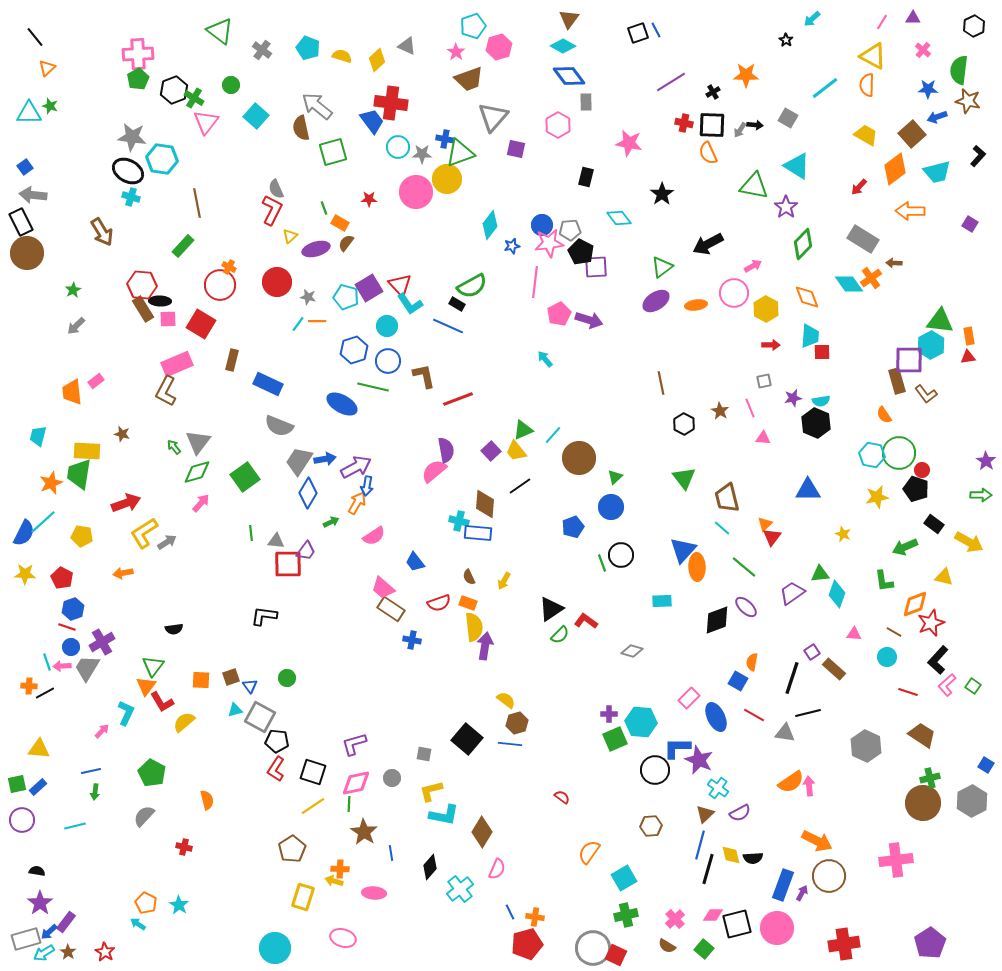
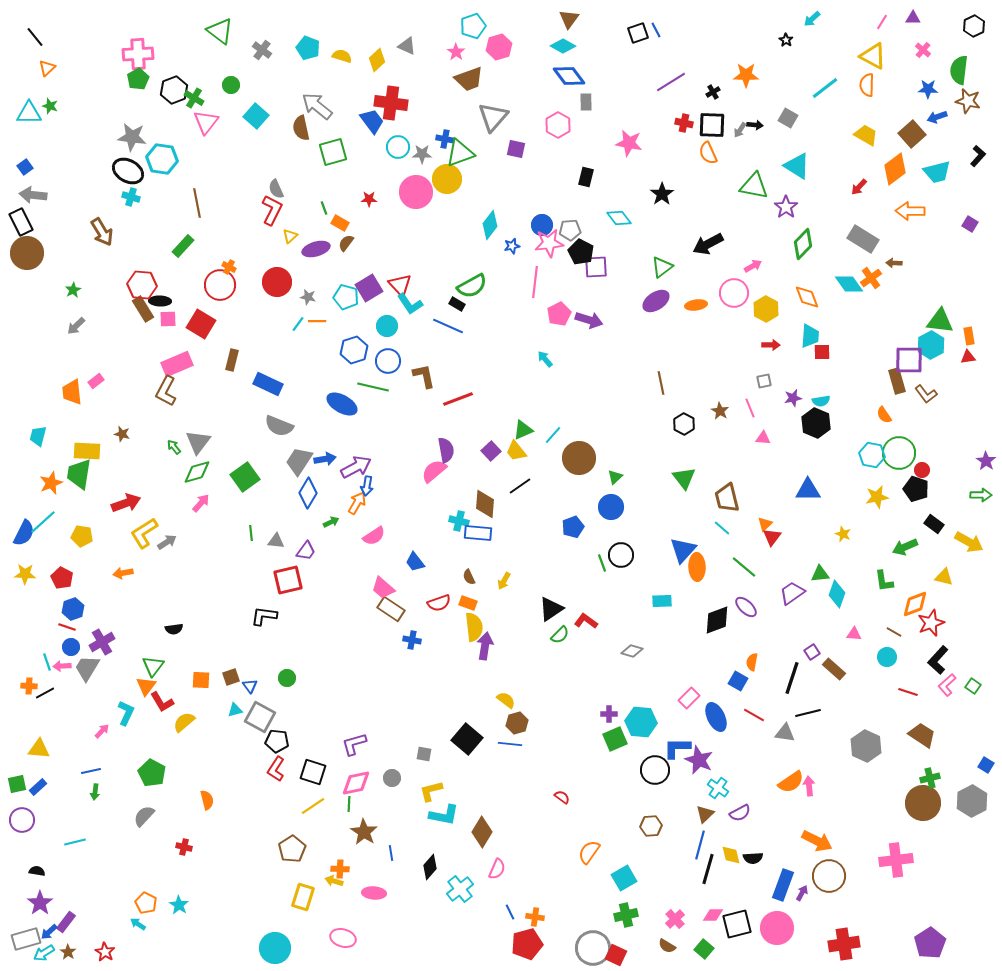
red square at (288, 564): moved 16 px down; rotated 12 degrees counterclockwise
cyan line at (75, 826): moved 16 px down
